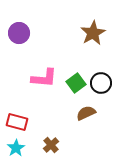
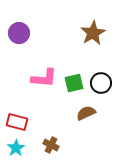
green square: moved 2 px left; rotated 24 degrees clockwise
brown cross: rotated 21 degrees counterclockwise
